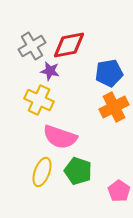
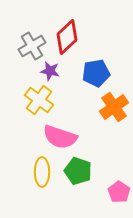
red diamond: moved 2 px left, 8 px up; rotated 32 degrees counterclockwise
blue pentagon: moved 13 px left
yellow cross: rotated 12 degrees clockwise
orange cross: rotated 8 degrees counterclockwise
yellow ellipse: rotated 20 degrees counterclockwise
pink pentagon: moved 1 px down
